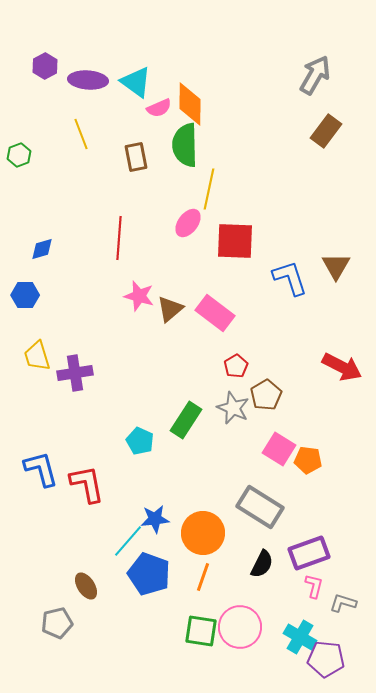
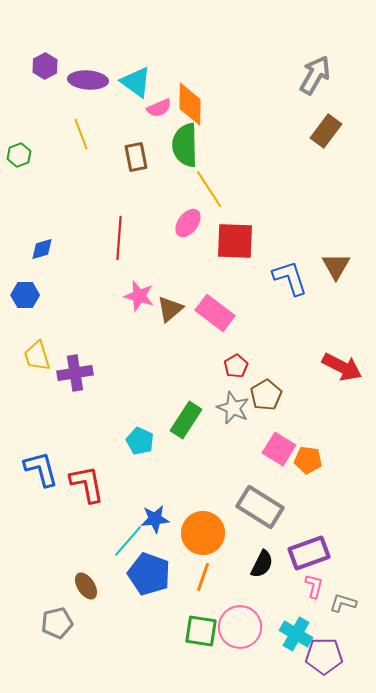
yellow line at (209, 189): rotated 45 degrees counterclockwise
cyan cross at (300, 637): moved 4 px left, 3 px up
purple pentagon at (326, 659): moved 2 px left, 3 px up; rotated 6 degrees counterclockwise
